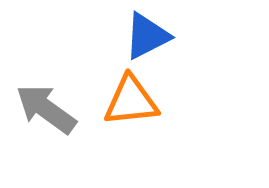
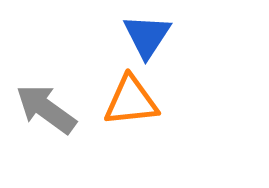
blue triangle: rotated 30 degrees counterclockwise
